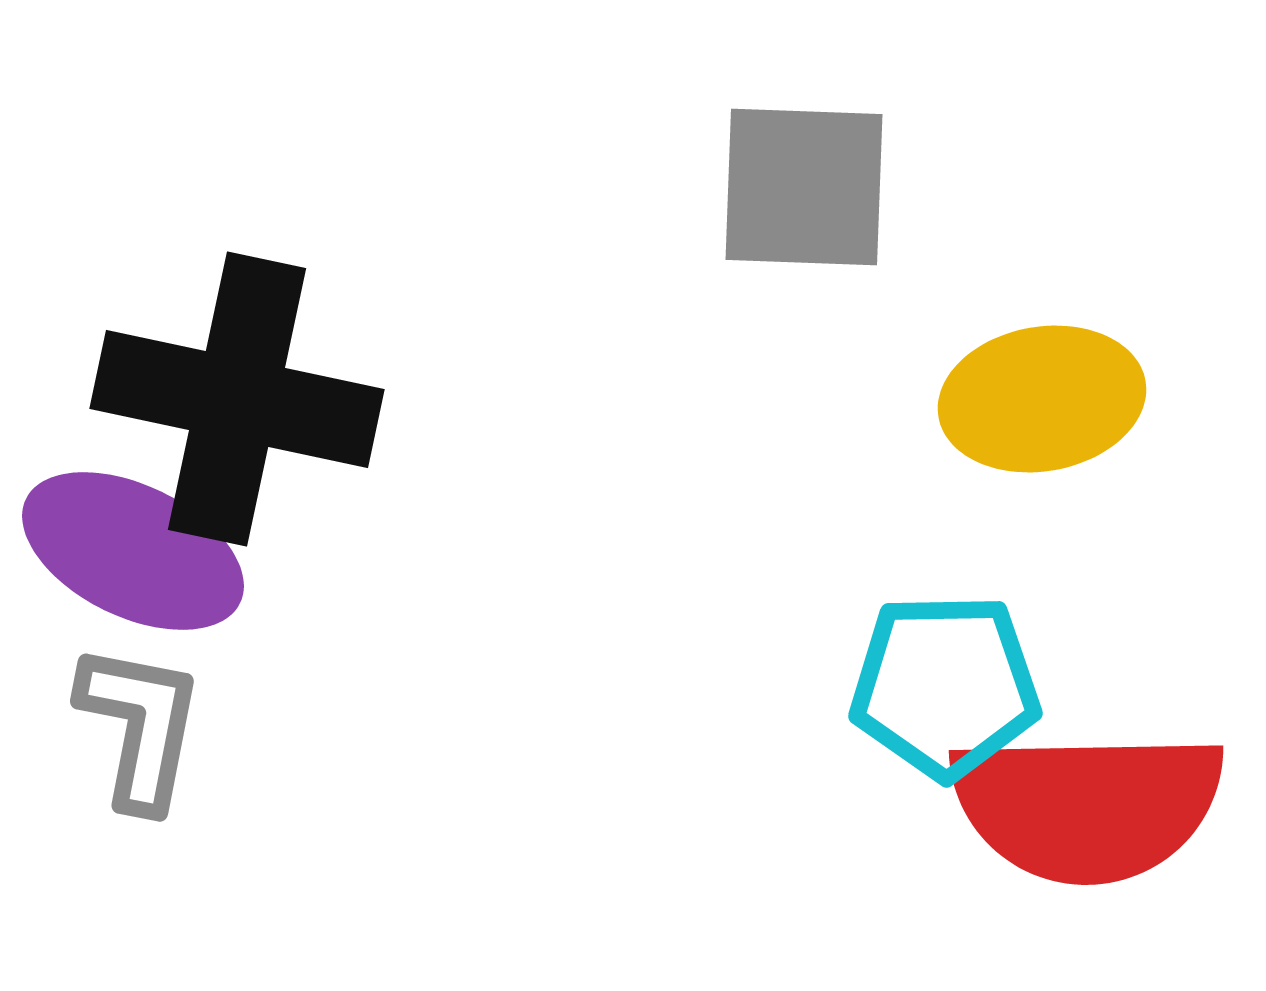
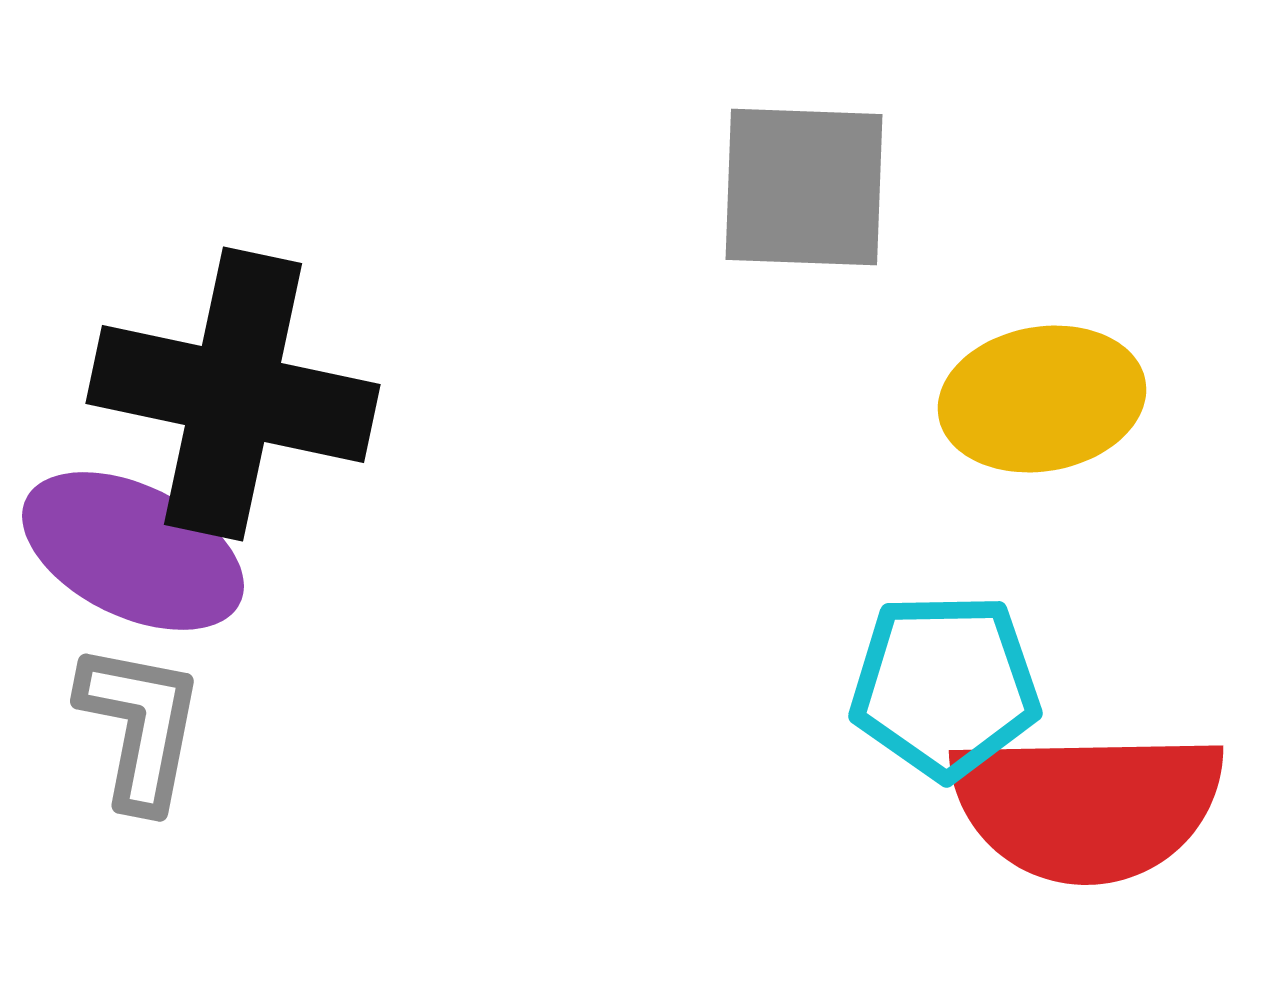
black cross: moved 4 px left, 5 px up
